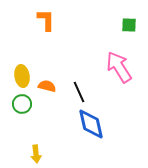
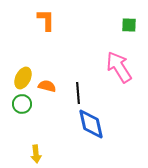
yellow ellipse: moved 1 px right, 2 px down; rotated 35 degrees clockwise
black line: moved 1 px left, 1 px down; rotated 20 degrees clockwise
